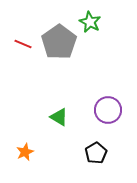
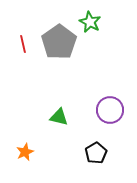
red line: rotated 54 degrees clockwise
purple circle: moved 2 px right
green triangle: rotated 18 degrees counterclockwise
